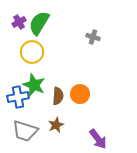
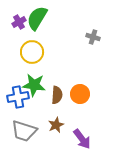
green semicircle: moved 2 px left, 5 px up
green star: rotated 15 degrees counterclockwise
brown semicircle: moved 1 px left, 1 px up
gray trapezoid: moved 1 px left
purple arrow: moved 16 px left
